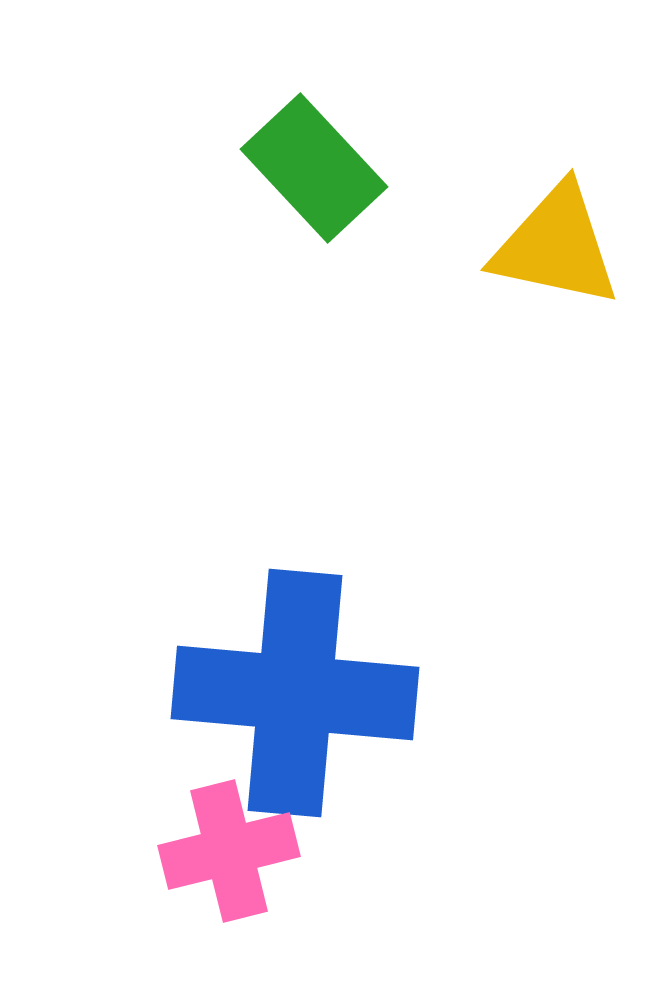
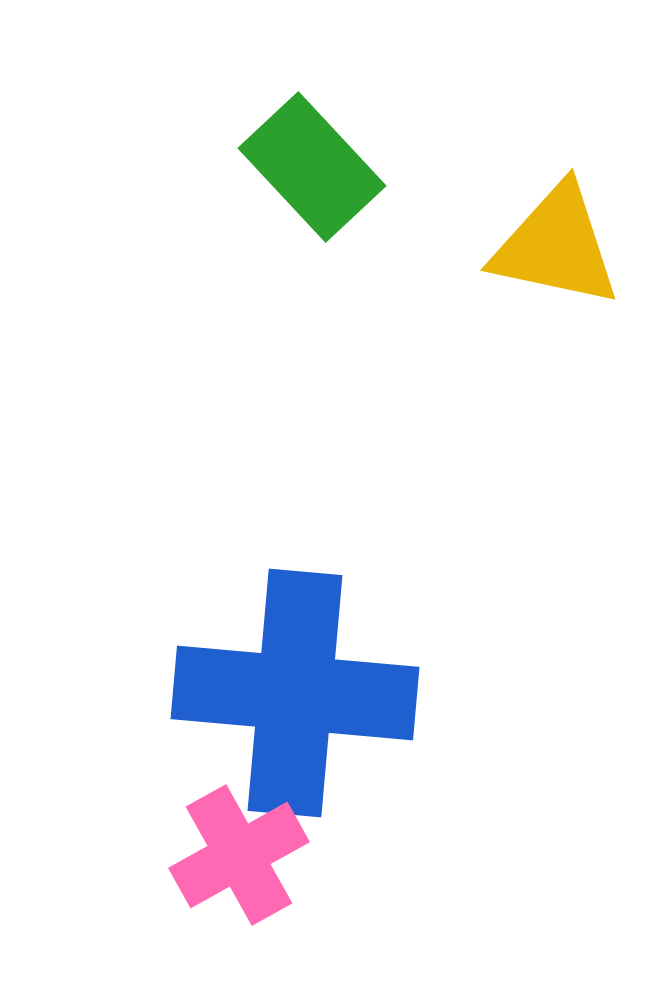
green rectangle: moved 2 px left, 1 px up
pink cross: moved 10 px right, 4 px down; rotated 15 degrees counterclockwise
